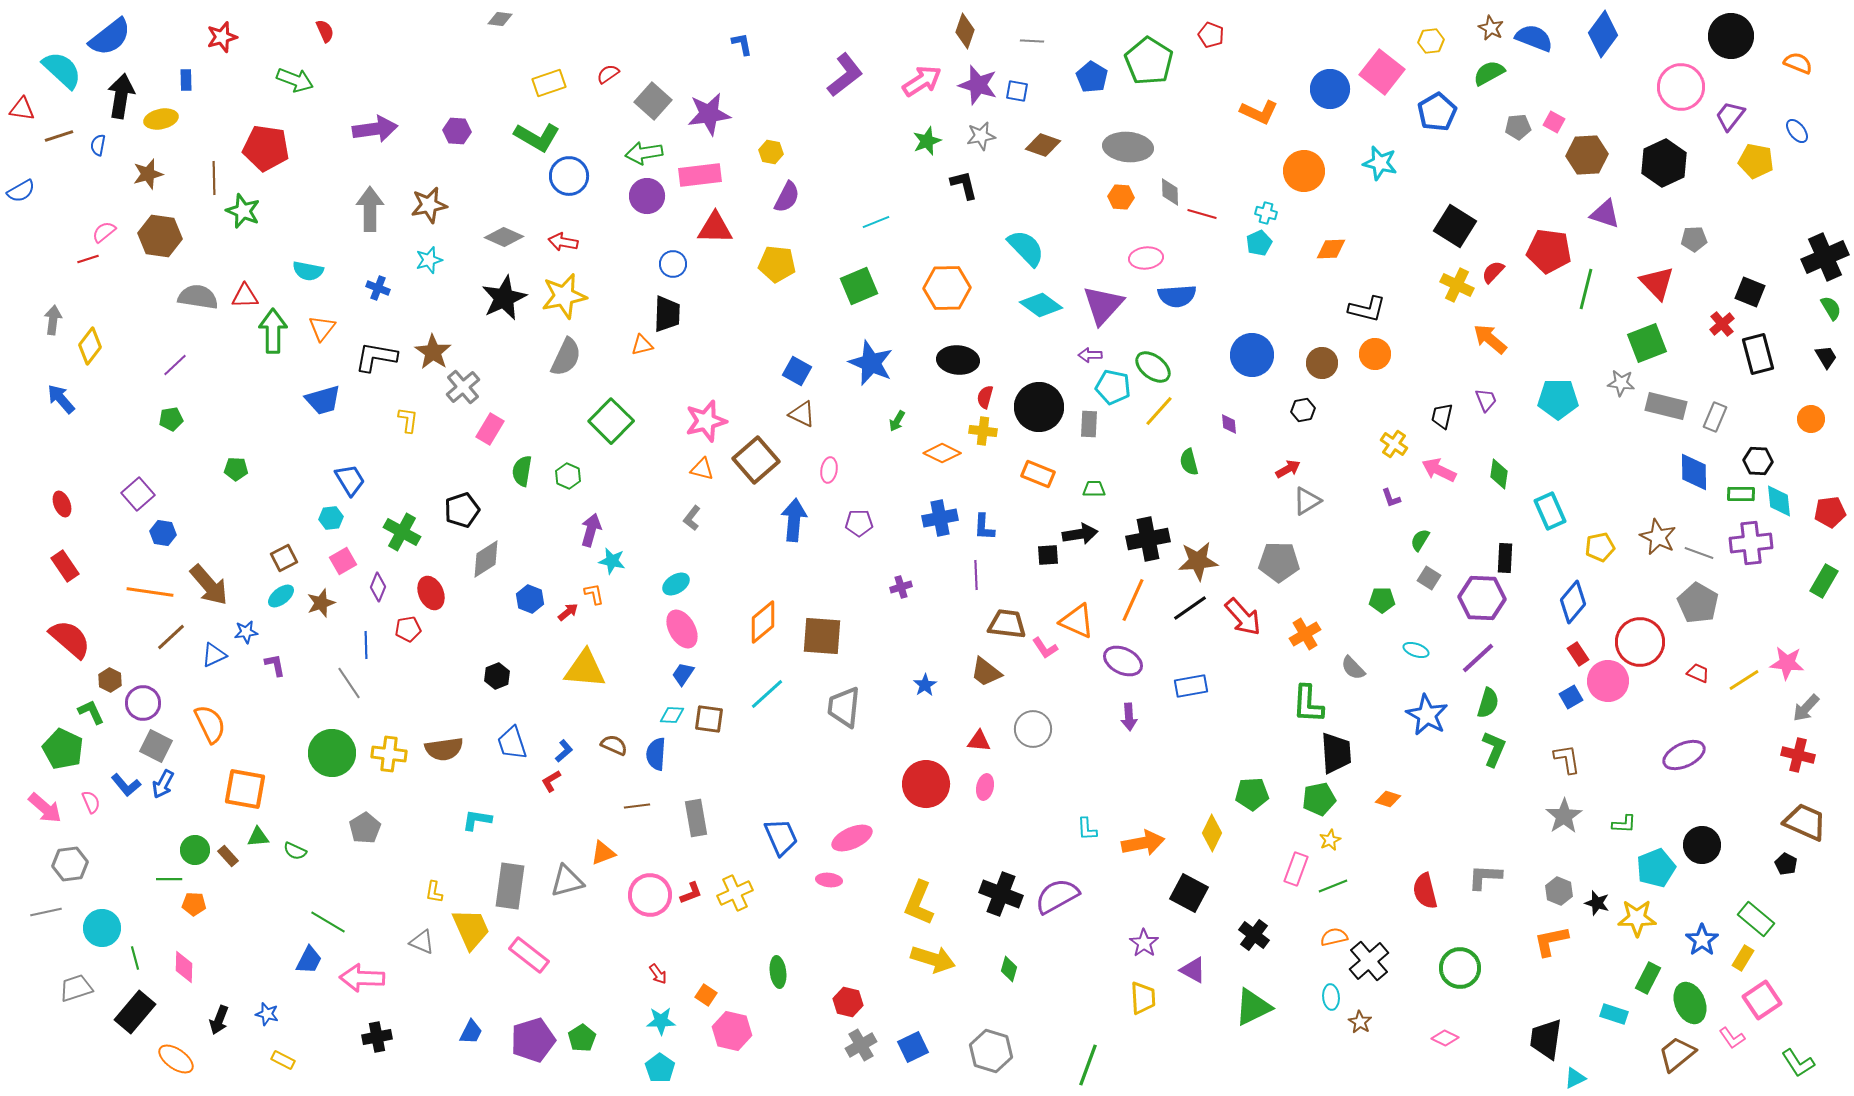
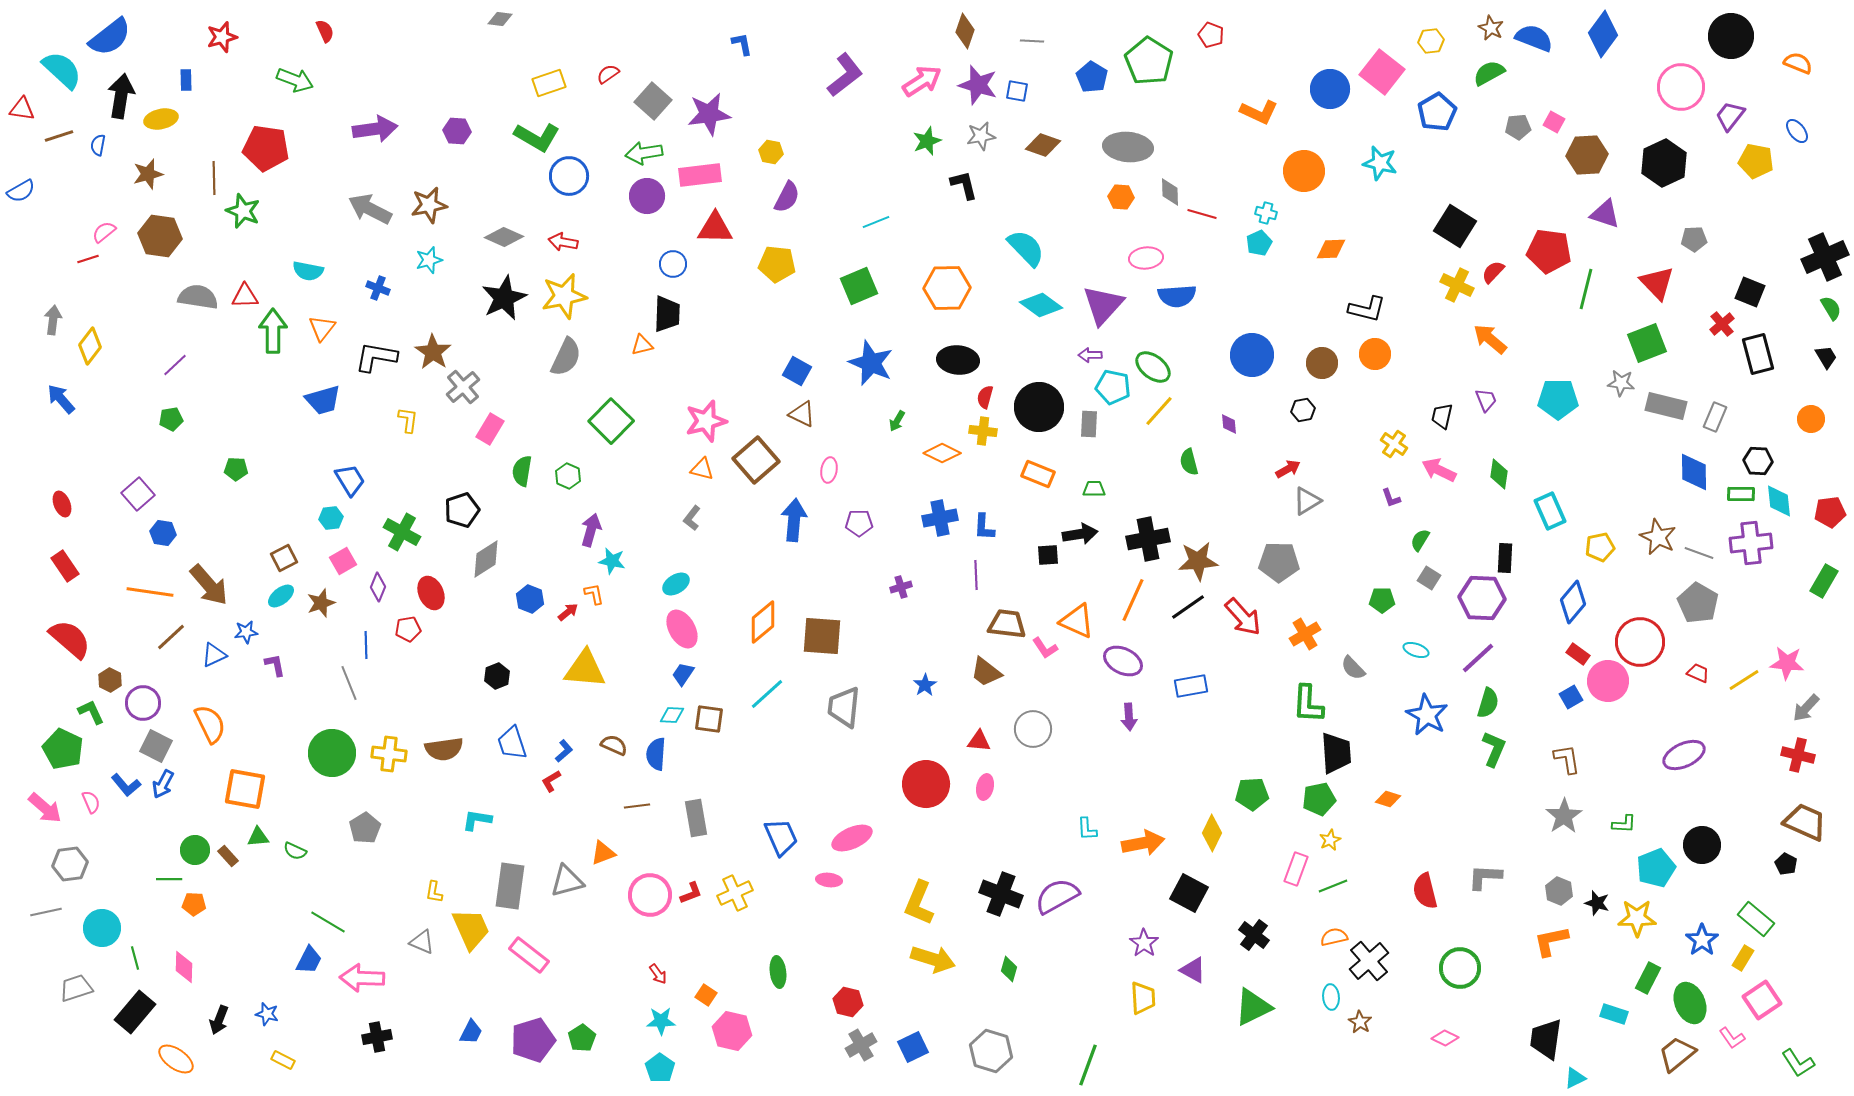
gray arrow at (370, 209): rotated 63 degrees counterclockwise
black line at (1190, 608): moved 2 px left, 1 px up
red rectangle at (1578, 654): rotated 20 degrees counterclockwise
gray line at (349, 683): rotated 12 degrees clockwise
